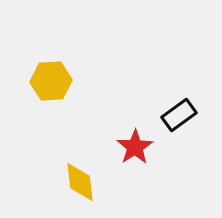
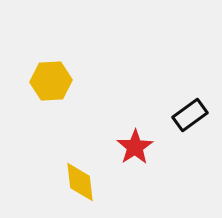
black rectangle: moved 11 px right
